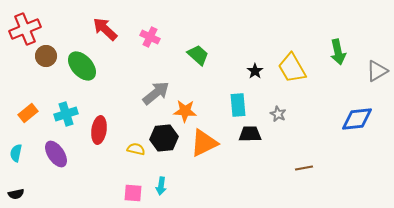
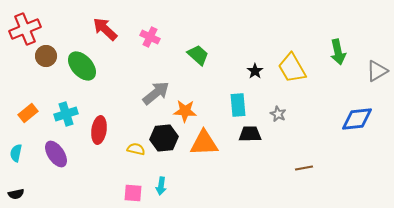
orange triangle: rotated 24 degrees clockwise
